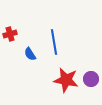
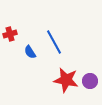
blue line: rotated 20 degrees counterclockwise
blue semicircle: moved 2 px up
purple circle: moved 1 px left, 2 px down
